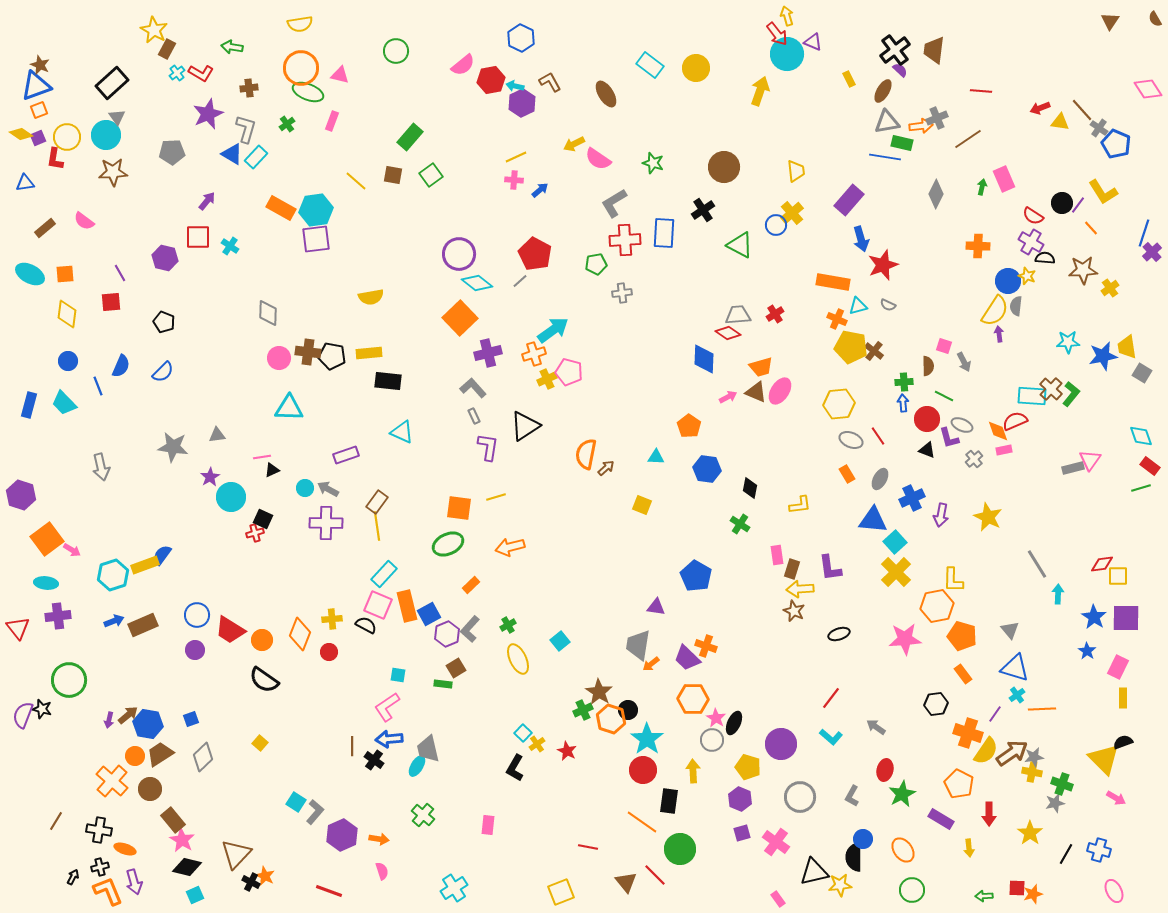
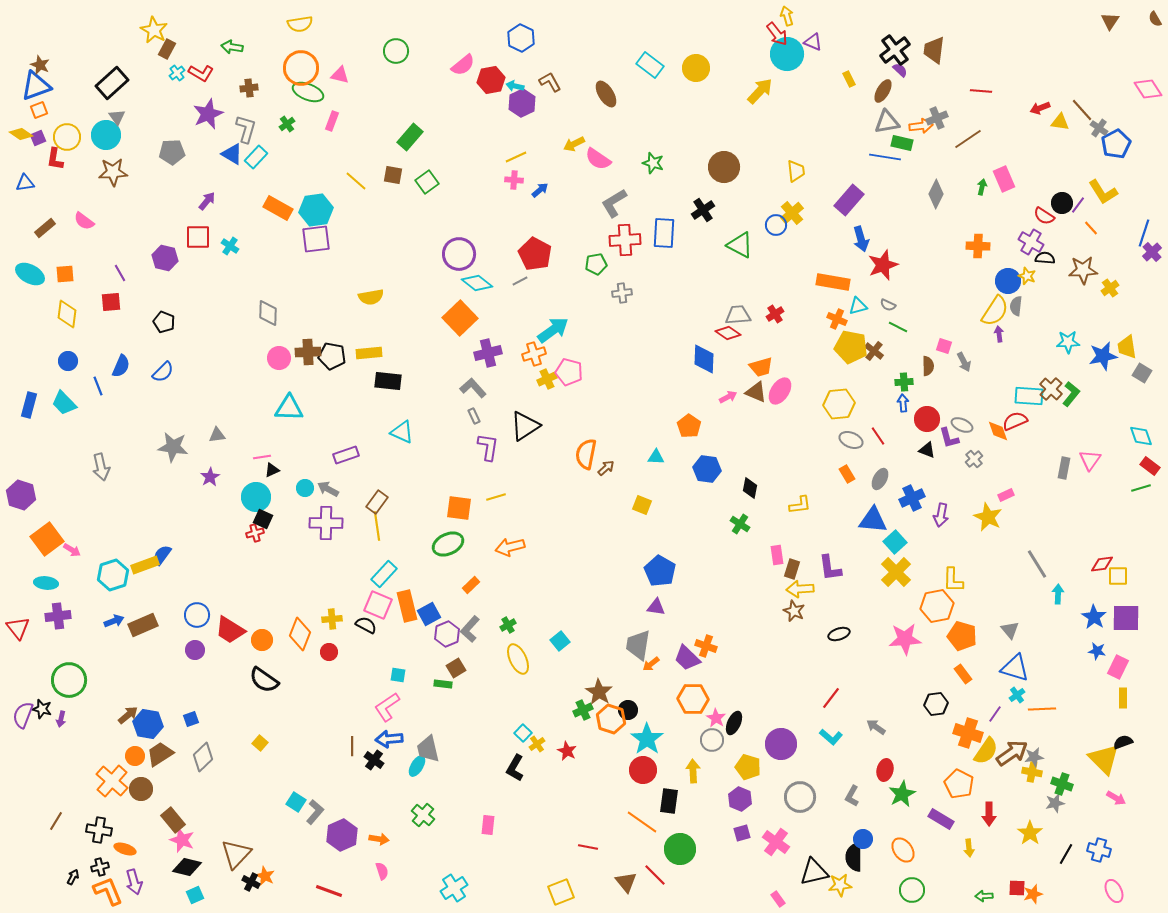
yellow arrow at (760, 91): rotated 24 degrees clockwise
blue pentagon at (1116, 144): rotated 20 degrees clockwise
green square at (431, 175): moved 4 px left, 7 px down
orange rectangle at (281, 208): moved 3 px left
red semicircle at (1033, 216): moved 11 px right
gray line at (520, 281): rotated 14 degrees clockwise
brown cross at (308, 352): rotated 10 degrees counterclockwise
green line at (944, 396): moved 46 px left, 69 px up
cyan rectangle at (1032, 396): moved 3 px left
pink rectangle at (1004, 450): moved 2 px right, 45 px down; rotated 14 degrees counterclockwise
gray rectangle at (1073, 468): moved 9 px left; rotated 65 degrees counterclockwise
cyan circle at (231, 497): moved 25 px right
blue pentagon at (696, 576): moved 36 px left, 5 px up
blue star at (1087, 651): moved 10 px right; rotated 24 degrees counterclockwise
purple arrow at (109, 720): moved 48 px left, 1 px up
brown circle at (150, 789): moved 9 px left
pink star at (182, 840): rotated 10 degrees counterclockwise
